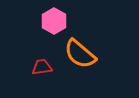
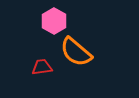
orange semicircle: moved 4 px left, 2 px up
